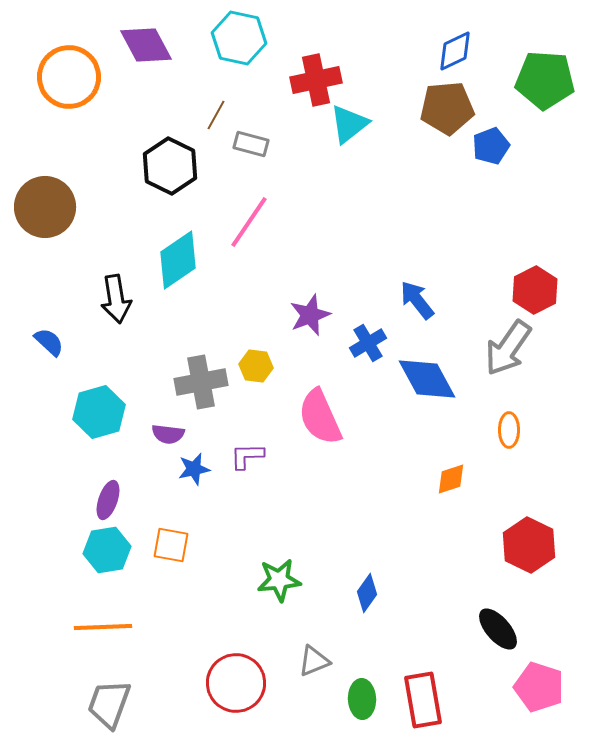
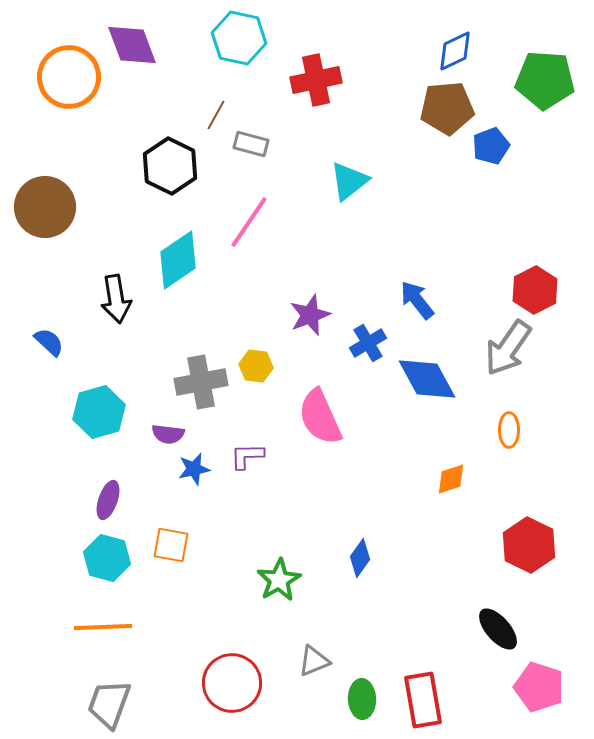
purple diamond at (146, 45): moved 14 px left; rotated 8 degrees clockwise
cyan triangle at (349, 124): moved 57 px down
cyan hexagon at (107, 550): moved 8 px down; rotated 24 degrees clockwise
green star at (279, 580): rotated 24 degrees counterclockwise
blue diamond at (367, 593): moved 7 px left, 35 px up
red circle at (236, 683): moved 4 px left
